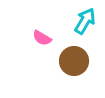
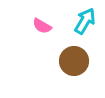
pink semicircle: moved 12 px up
